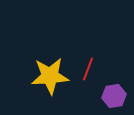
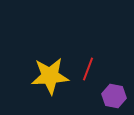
purple hexagon: rotated 20 degrees clockwise
